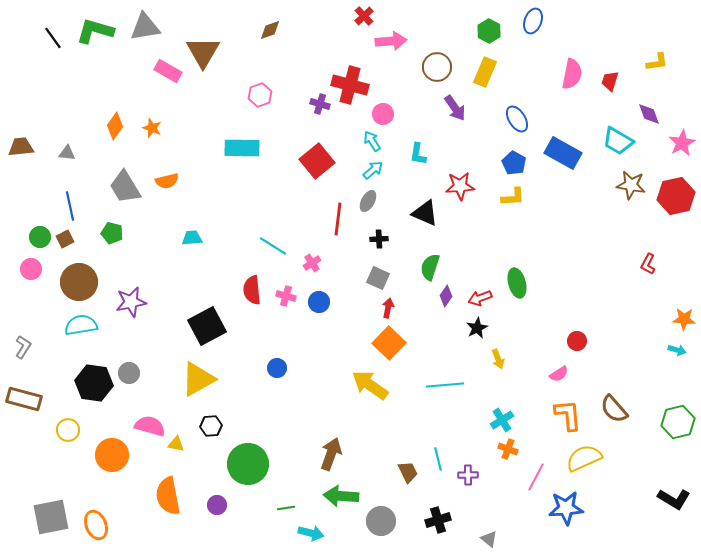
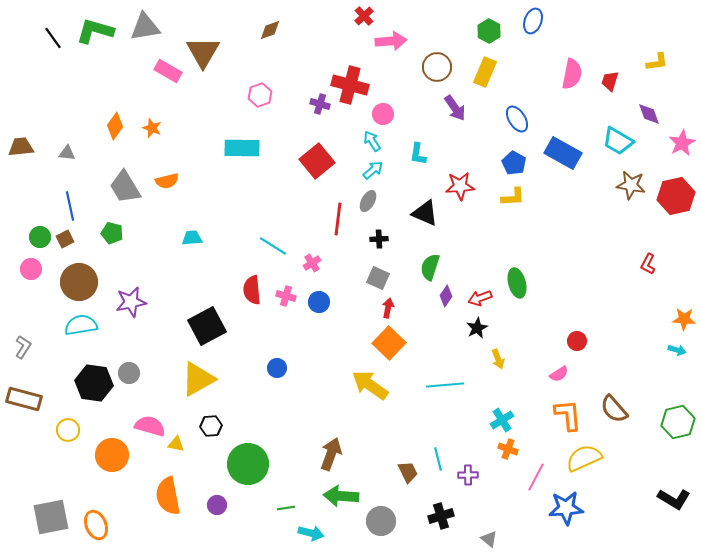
black cross at (438, 520): moved 3 px right, 4 px up
